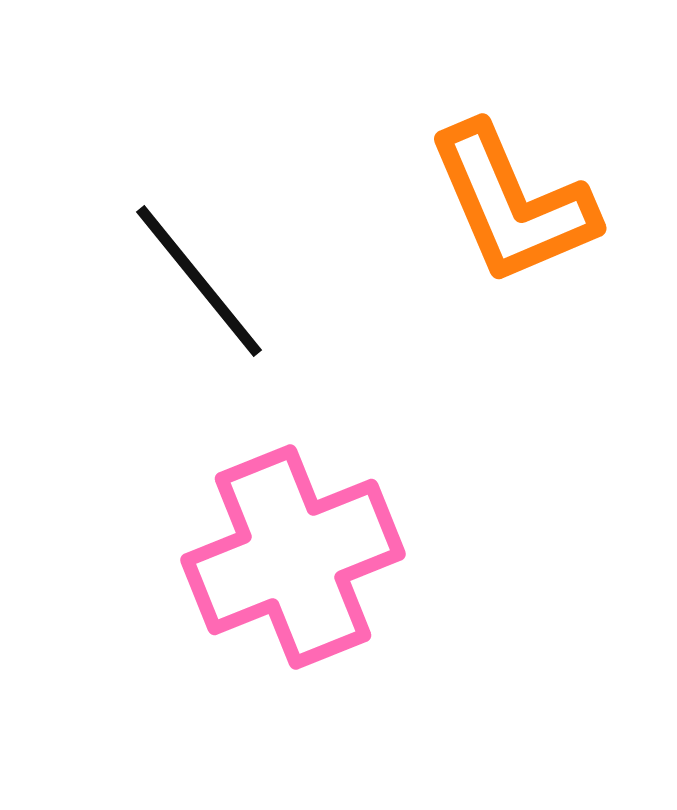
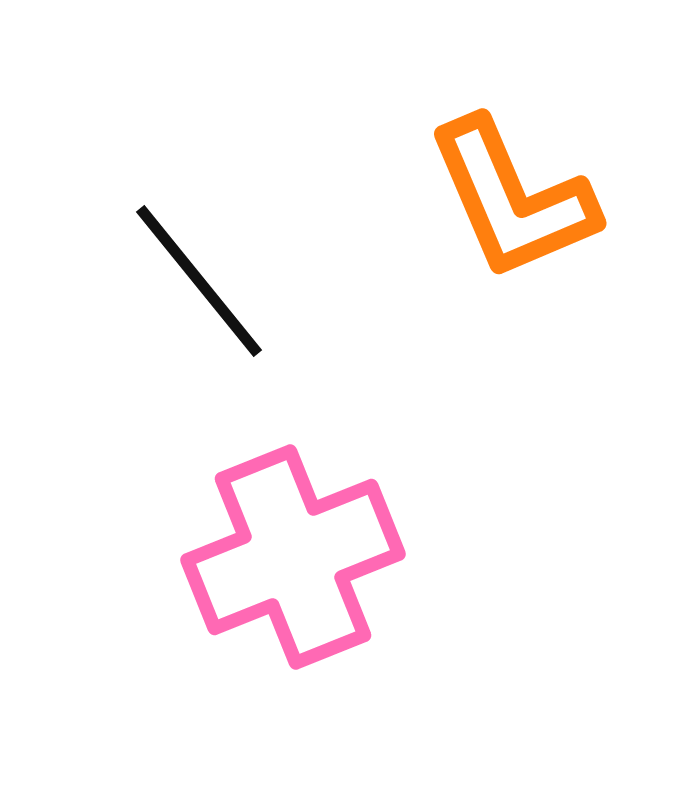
orange L-shape: moved 5 px up
